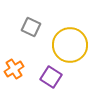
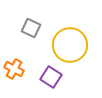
gray square: moved 1 px down
orange cross: rotated 30 degrees counterclockwise
